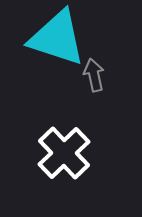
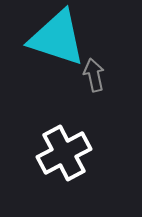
white cross: rotated 16 degrees clockwise
